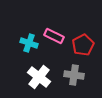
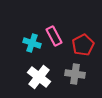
pink rectangle: rotated 36 degrees clockwise
cyan cross: moved 3 px right
gray cross: moved 1 px right, 1 px up
